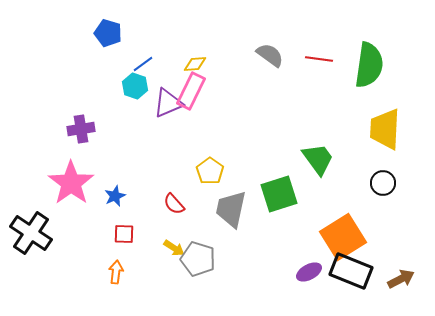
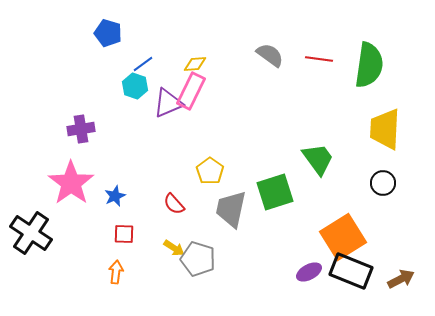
green square: moved 4 px left, 2 px up
